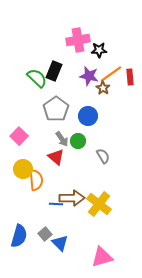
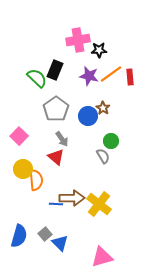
black rectangle: moved 1 px right, 1 px up
brown star: moved 20 px down
green circle: moved 33 px right
